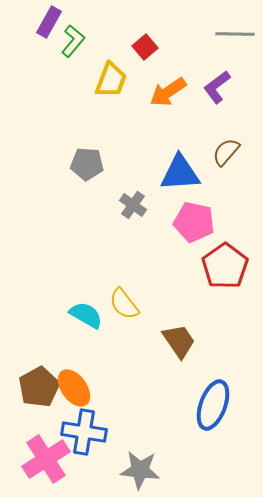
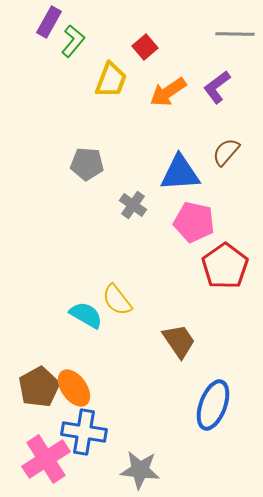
yellow semicircle: moved 7 px left, 4 px up
